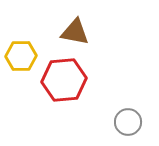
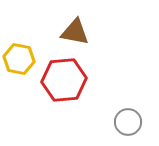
yellow hexagon: moved 2 px left, 3 px down; rotated 12 degrees clockwise
